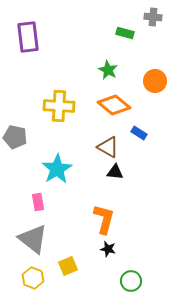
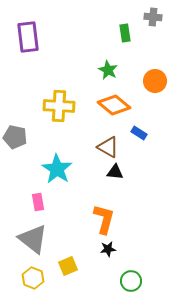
green rectangle: rotated 66 degrees clockwise
cyan star: rotated 8 degrees counterclockwise
black star: rotated 21 degrees counterclockwise
